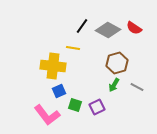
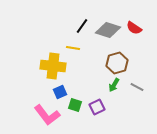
gray diamond: rotated 10 degrees counterclockwise
blue square: moved 1 px right, 1 px down
